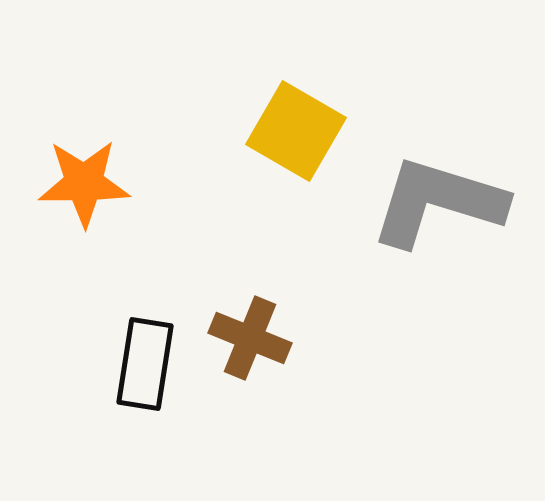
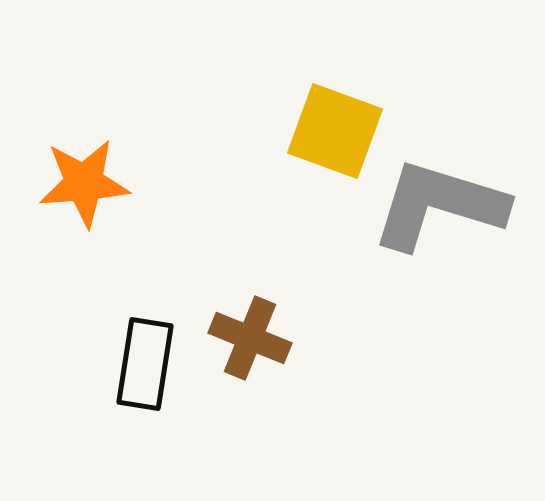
yellow square: moved 39 px right; rotated 10 degrees counterclockwise
orange star: rotated 4 degrees counterclockwise
gray L-shape: moved 1 px right, 3 px down
